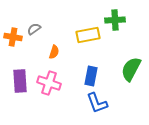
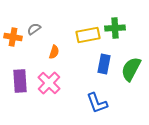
green cross: moved 8 px down
blue rectangle: moved 13 px right, 12 px up
pink cross: rotated 25 degrees clockwise
